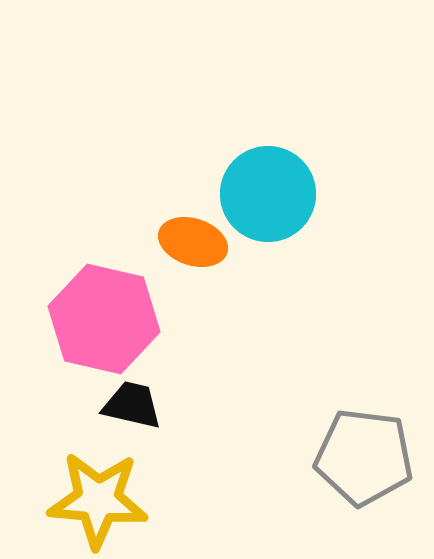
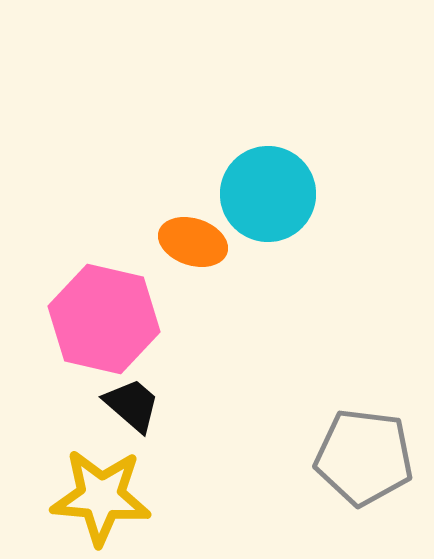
black trapezoid: rotated 28 degrees clockwise
yellow star: moved 3 px right, 3 px up
